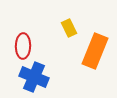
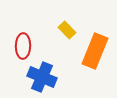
yellow rectangle: moved 2 px left, 2 px down; rotated 18 degrees counterclockwise
blue cross: moved 8 px right
